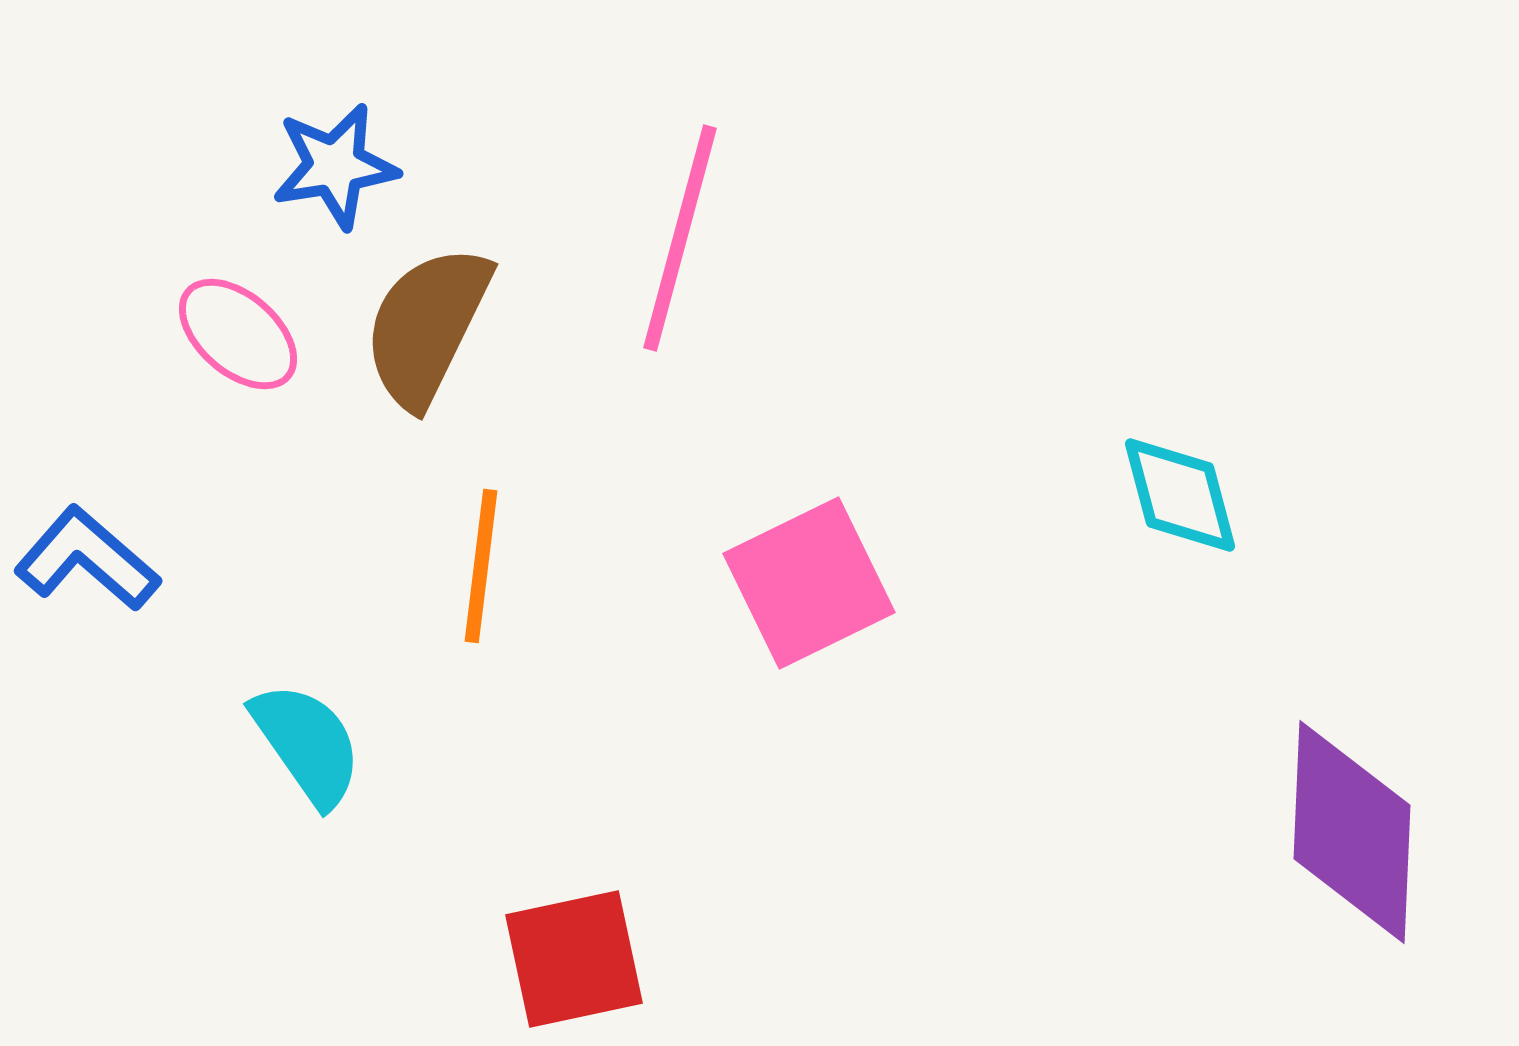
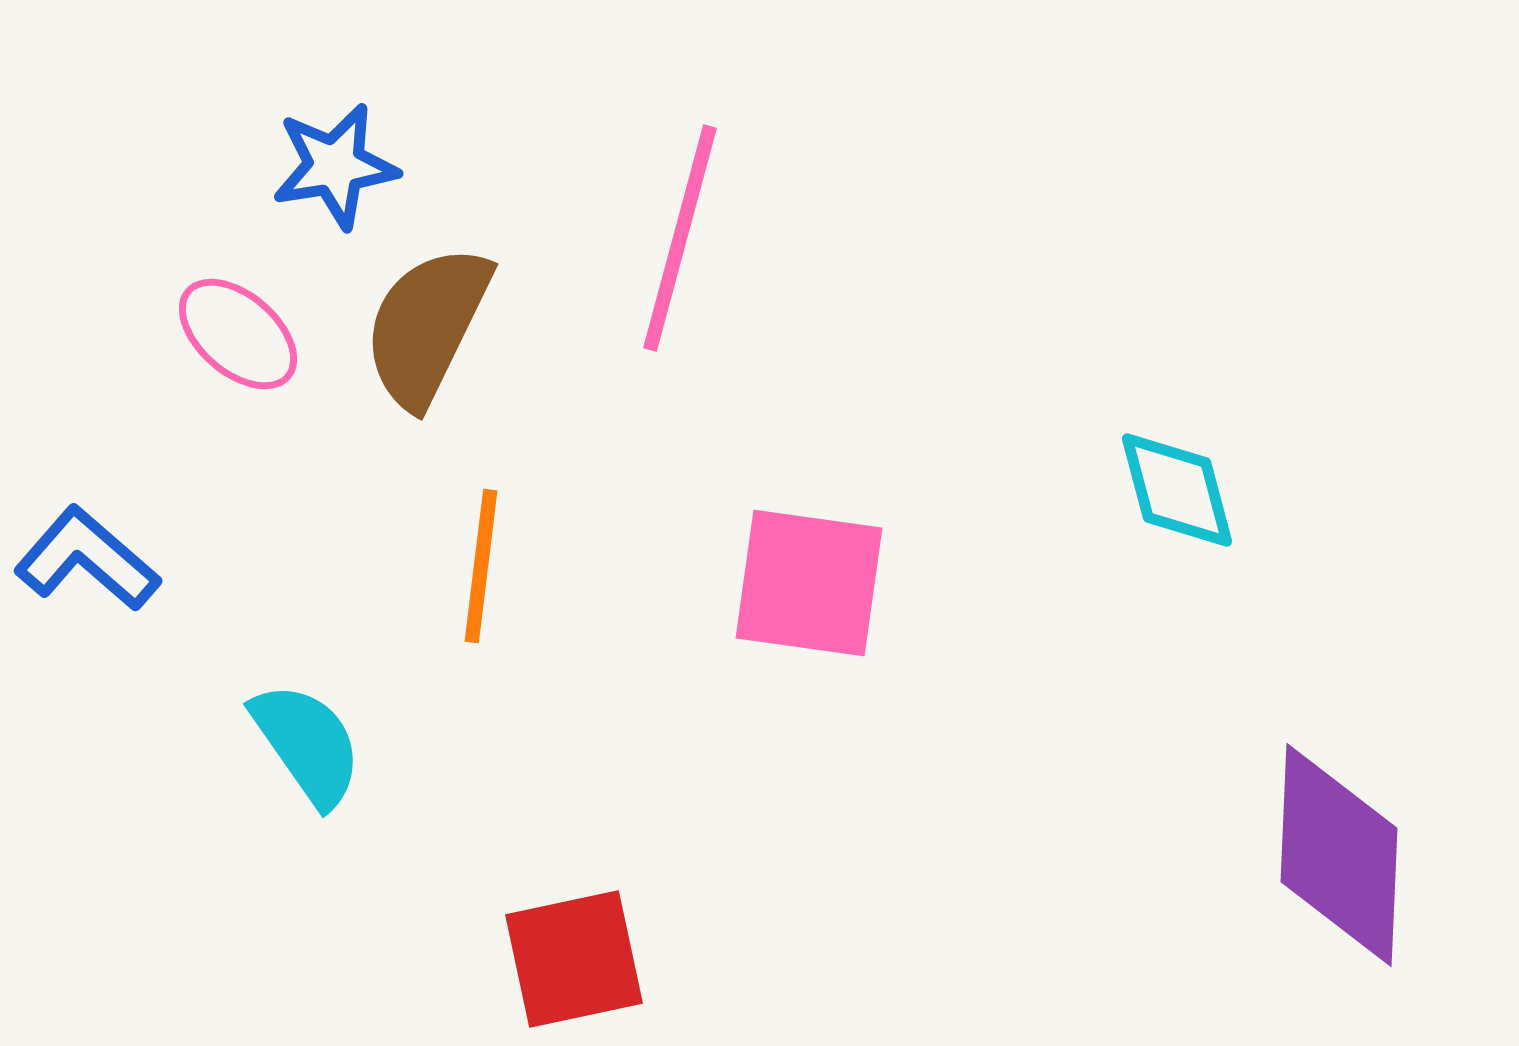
cyan diamond: moved 3 px left, 5 px up
pink square: rotated 34 degrees clockwise
purple diamond: moved 13 px left, 23 px down
